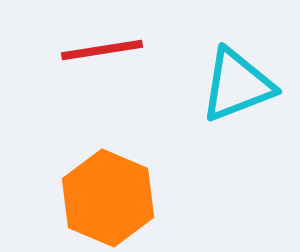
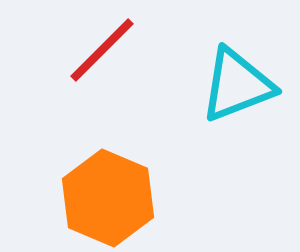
red line: rotated 36 degrees counterclockwise
